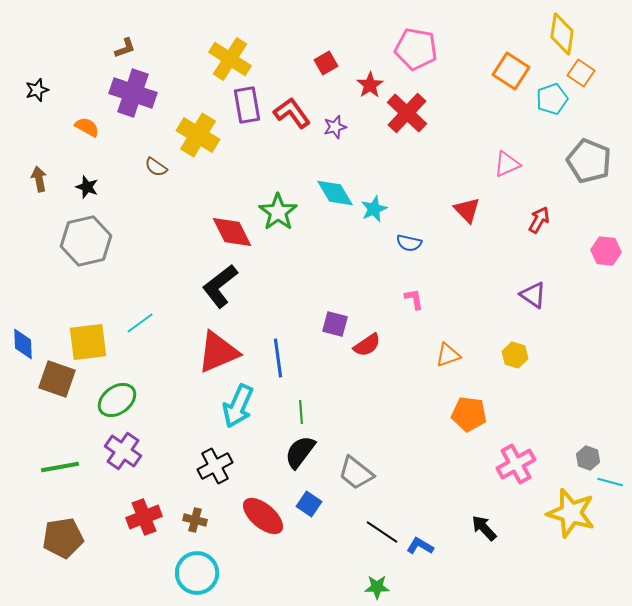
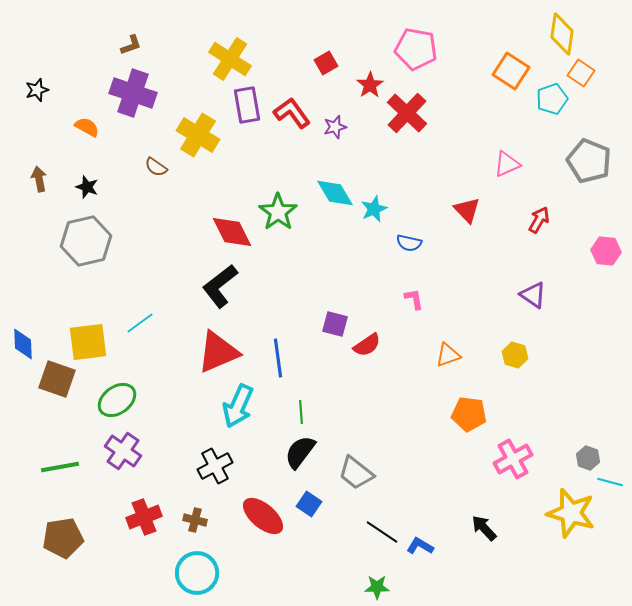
brown L-shape at (125, 48): moved 6 px right, 3 px up
pink cross at (516, 464): moved 3 px left, 5 px up
